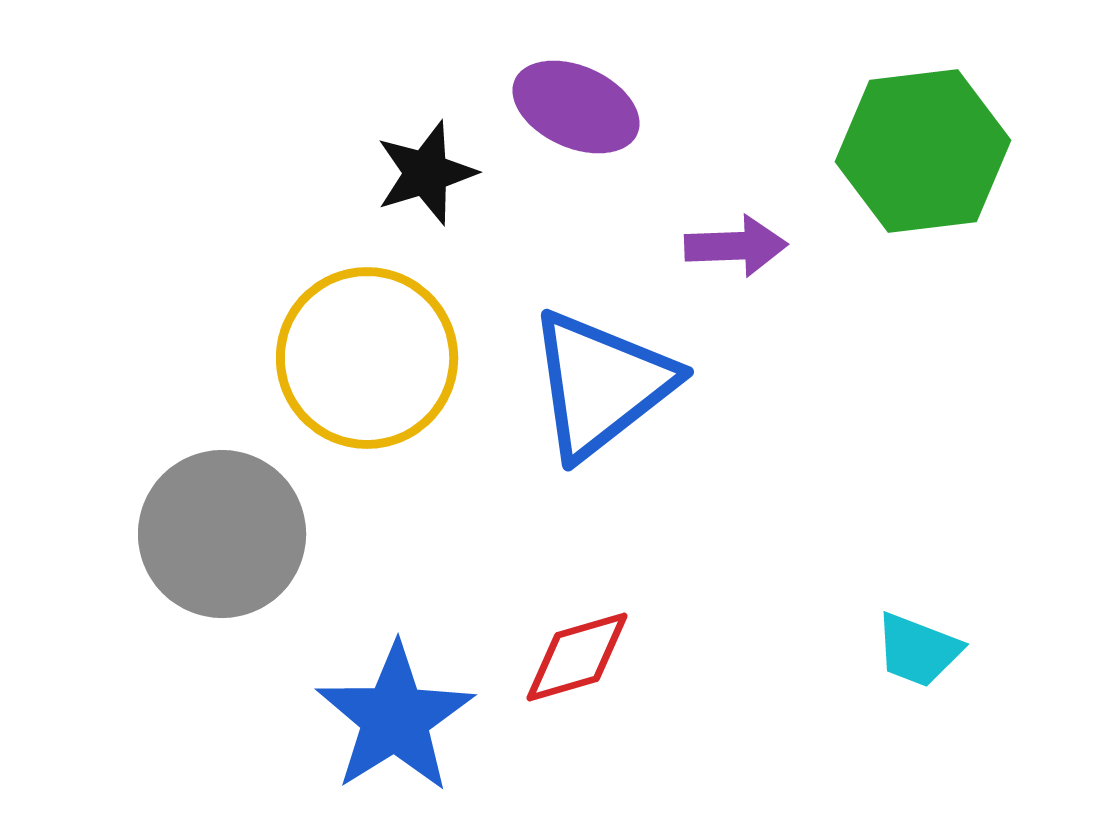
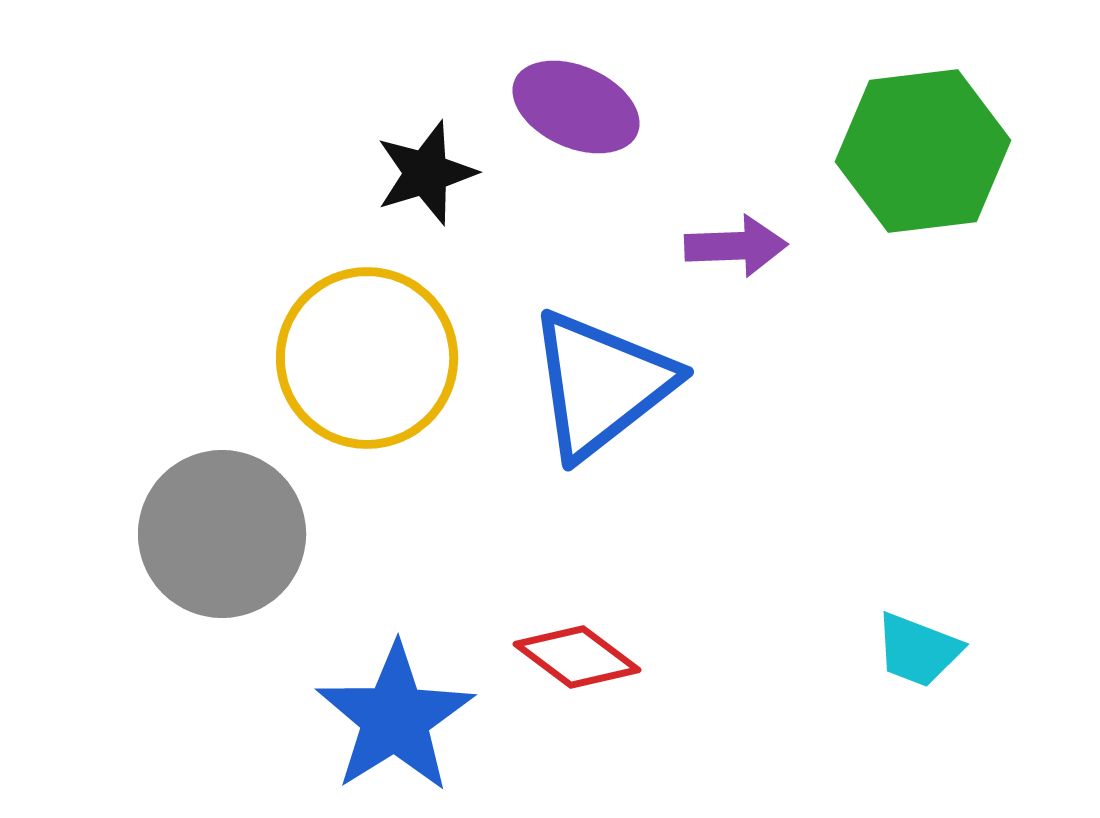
red diamond: rotated 53 degrees clockwise
